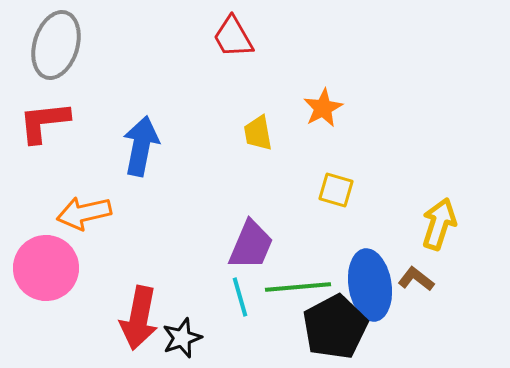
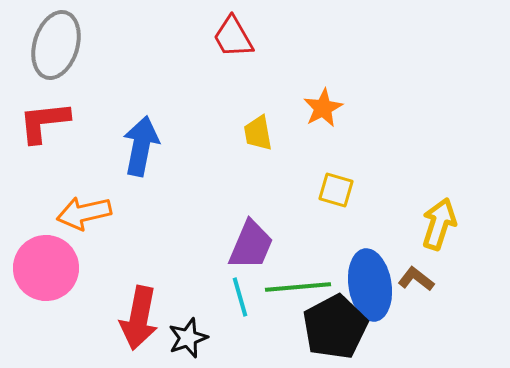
black star: moved 6 px right
